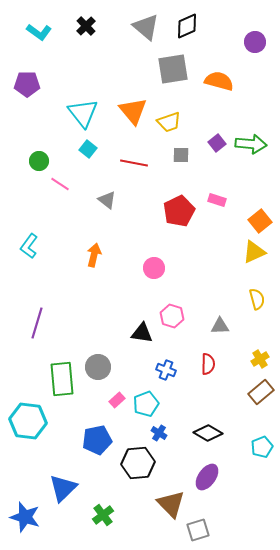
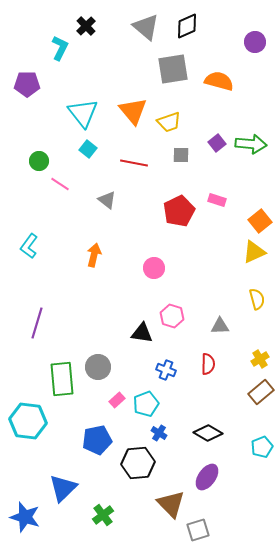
cyan L-shape at (39, 32): moved 21 px right, 16 px down; rotated 100 degrees counterclockwise
